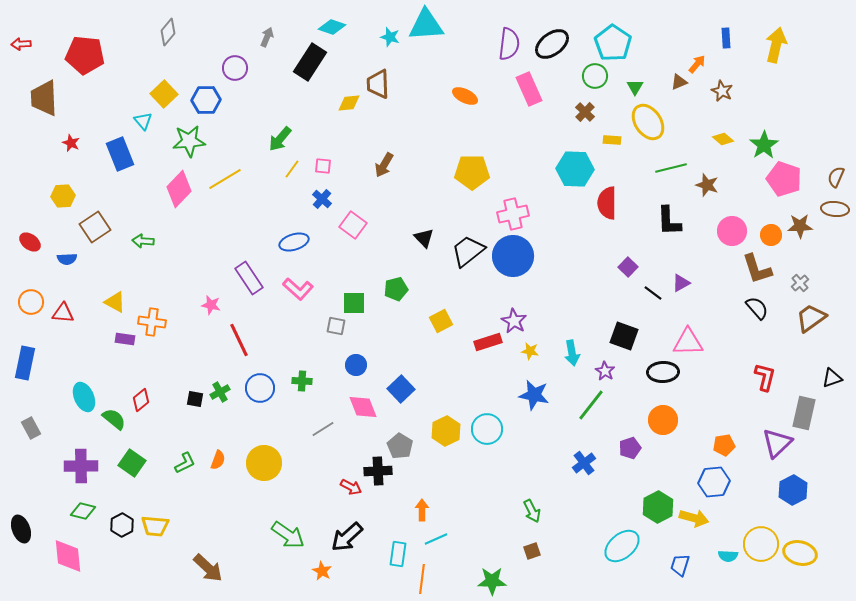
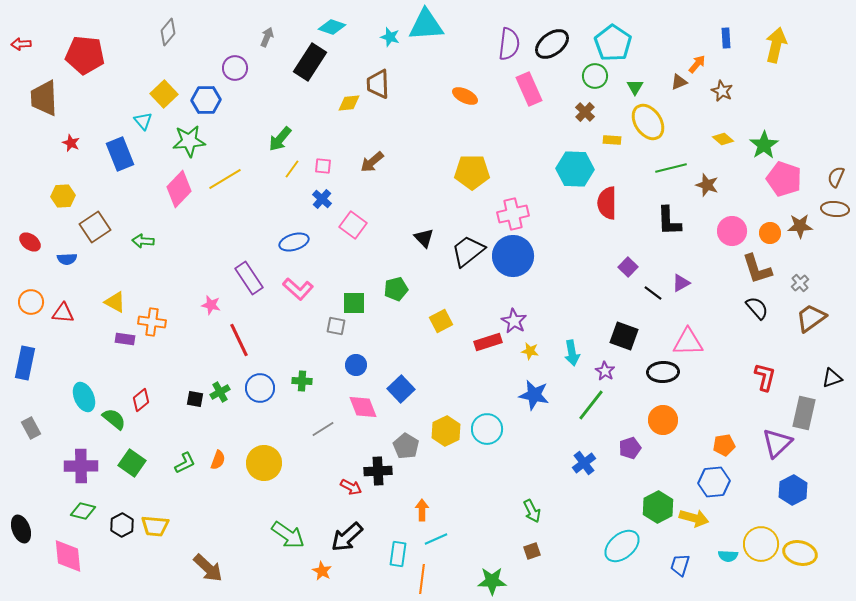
brown arrow at (384, 165): moved 12 px left, 3 px up; rotated 20 degrees clockwise
orange circle at (771, 235): moved 1 px left, 2 px up
gray pentagon at (400, 446): moved 6 px right
